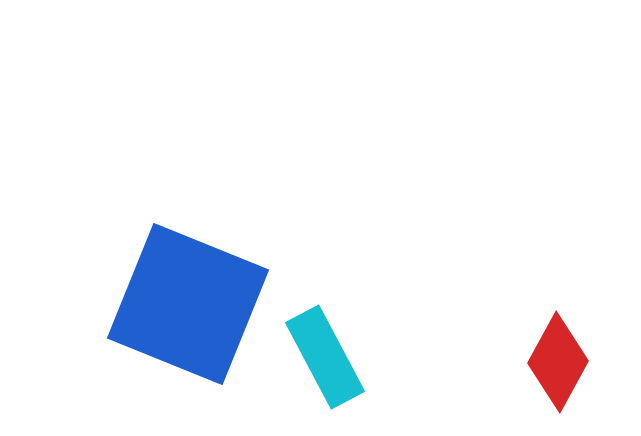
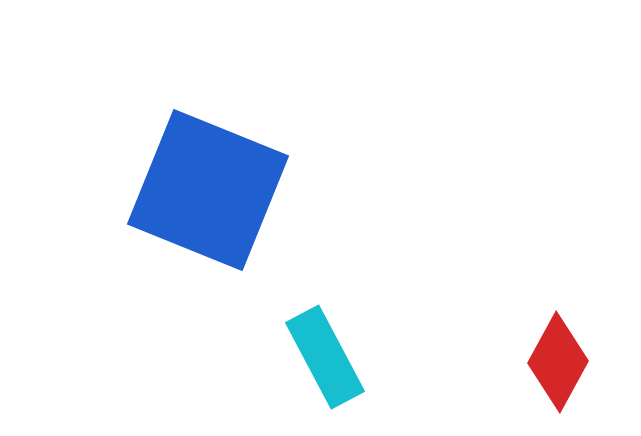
blue square: moved 20 px right, 114 px up
